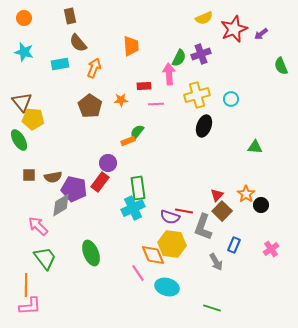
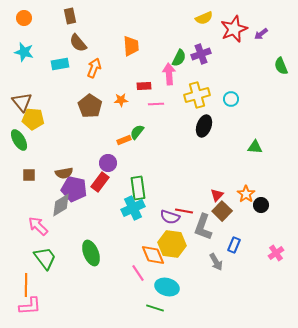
orange rectangle at (128, 141): moved 4 px left, 1 px up
brown semicircle at (53, 177): moved 11 px right, 4 px up
pink cross at (271, 249): moved 5 px right, 4 px down
green line at (212, 308): moved 57 px left
